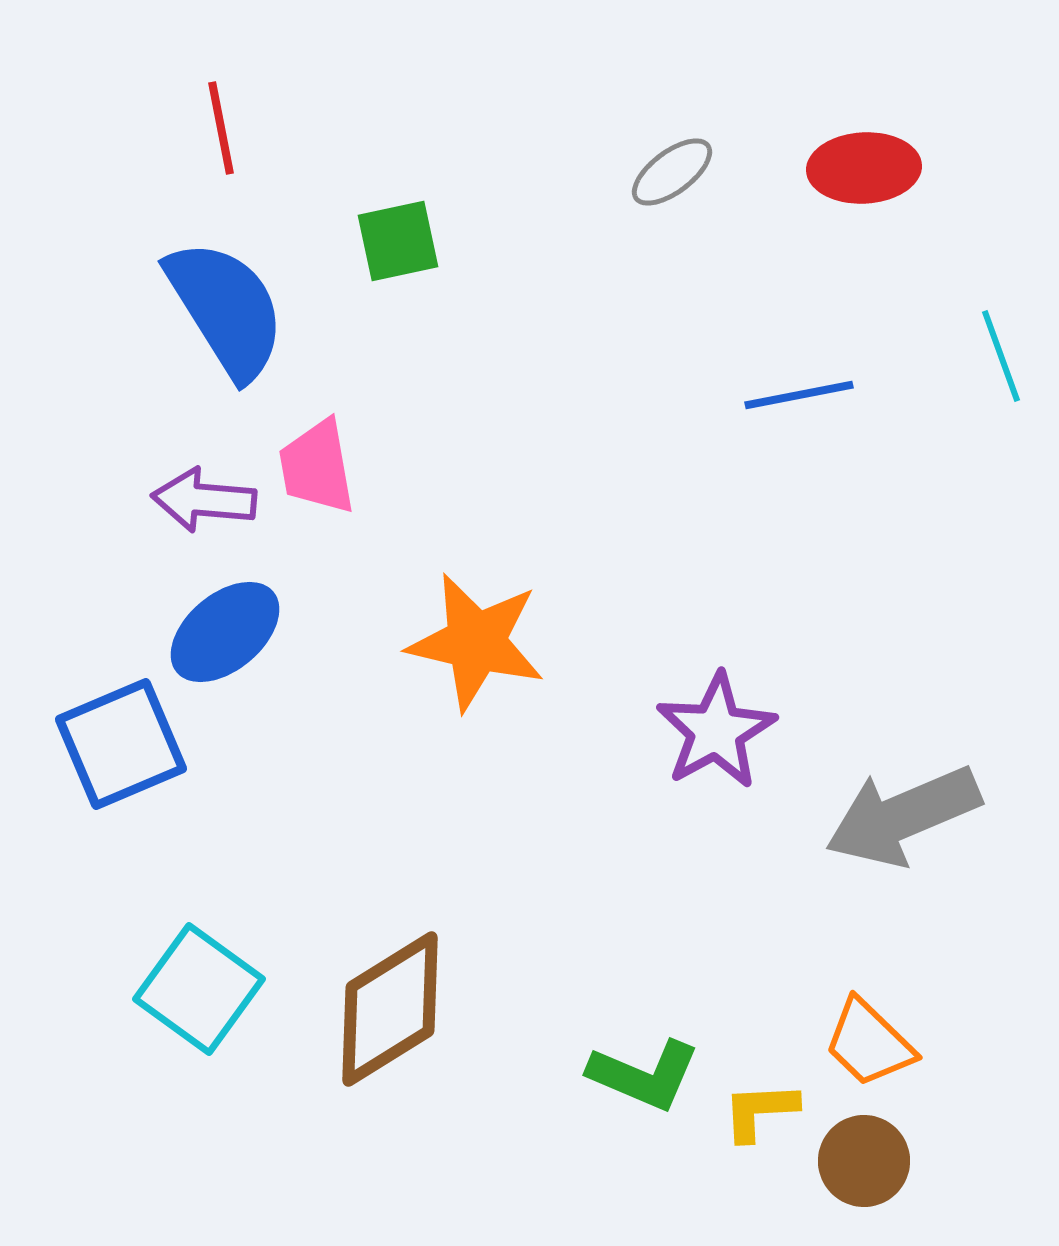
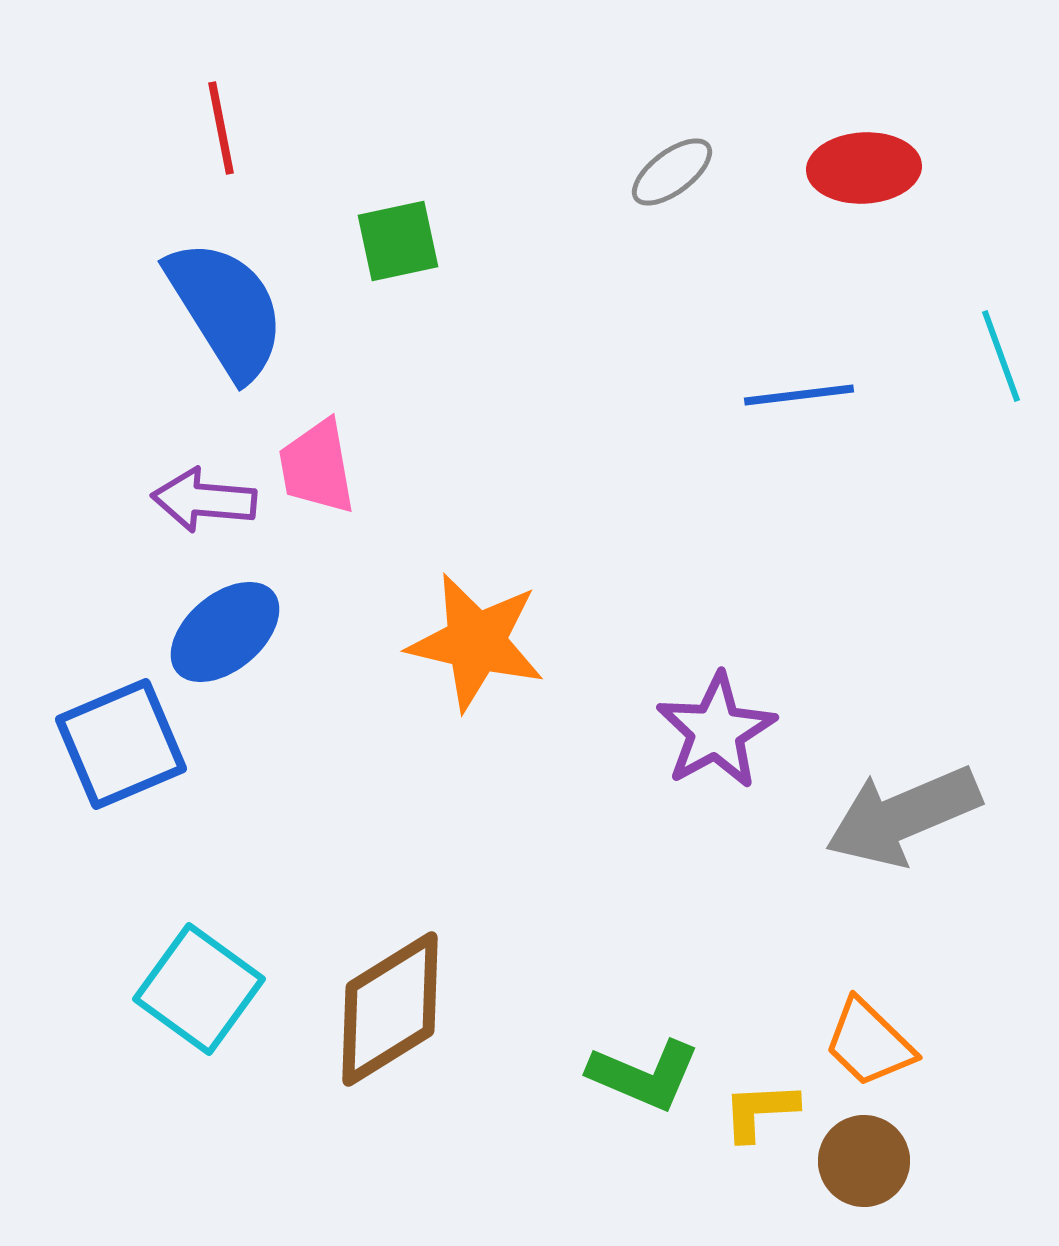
blue line: rotated 4 degrees clockwise
